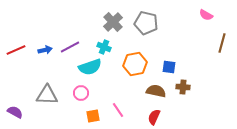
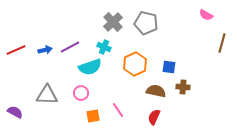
orange hexagon: rotated 15 degrees counterclockwise
